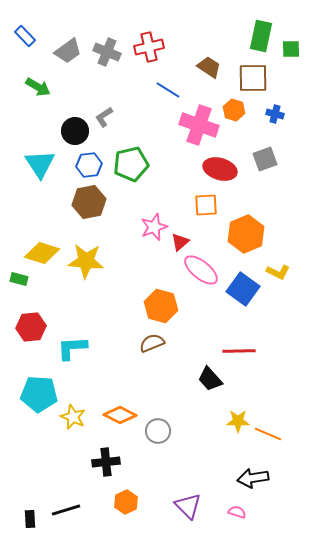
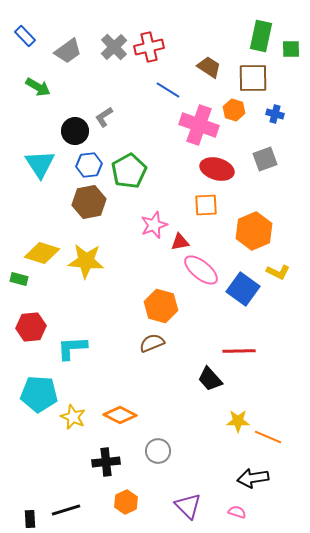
gray cross at (107, 52): moved 7 px right, 5 px up; rotated 24 degrees clockwise
green pentagon at (131, 164): moved 2 px left, 7 px down; rotated 16 degrees counterclockwise
red ellipse at (220, 169): moved 3 px left
pink star at (154, 227): moved 2 px up
orange hexagon at (246, 234): moved 8 px right, 3 px up
red triangle at (180, 242): rotated 30 degrees clockwise
gray circle at (158, 431): moved 20 px down
orange line at (268, 434): moved 3 px down
